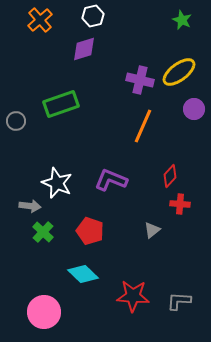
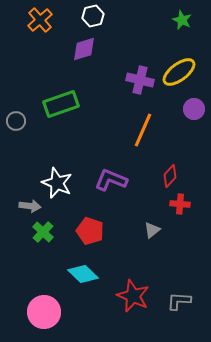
orange line: moved 4 px down
red star: rotated 20 degrees clockwise
